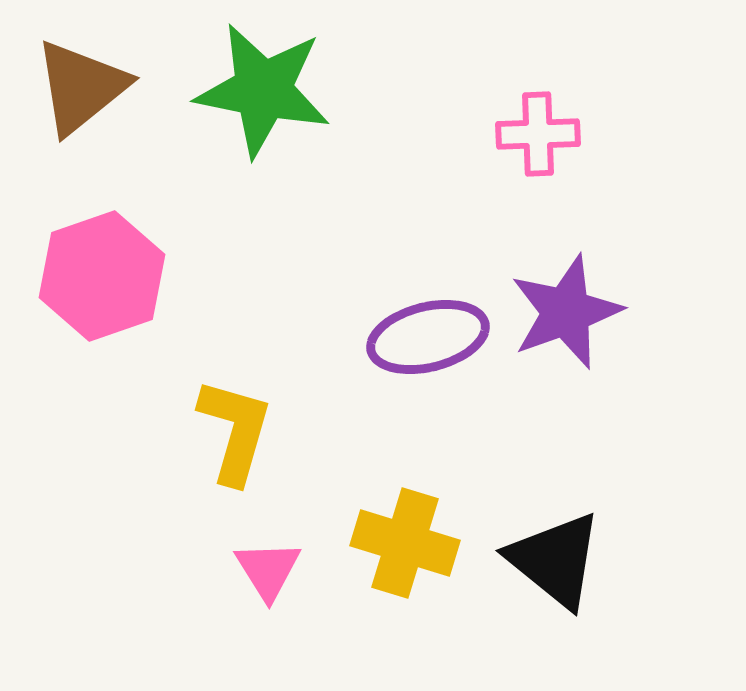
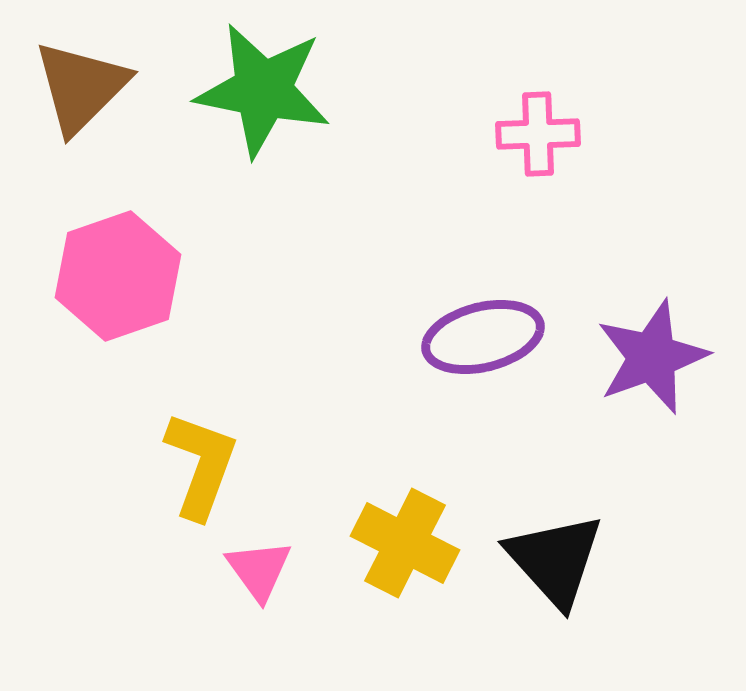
brown triangle: rotated 6 degrees counterclockwise
pink hexagon: moved 16 px right
purple star: moved 86 px right, 45 px down
purple ellipse: moved 55 px right
yellow L-shape: moved 34 px left, 34 px down; rotated 4 degrees clockwise
yellow cross: rotated 10 degrees clockwise
black triangle: rotated 9 degrees clockwise
pink triangle: moved 9 px left; rotated 4 degrees counterclockwise
